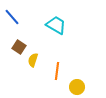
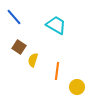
blue line: moved 2 px right
